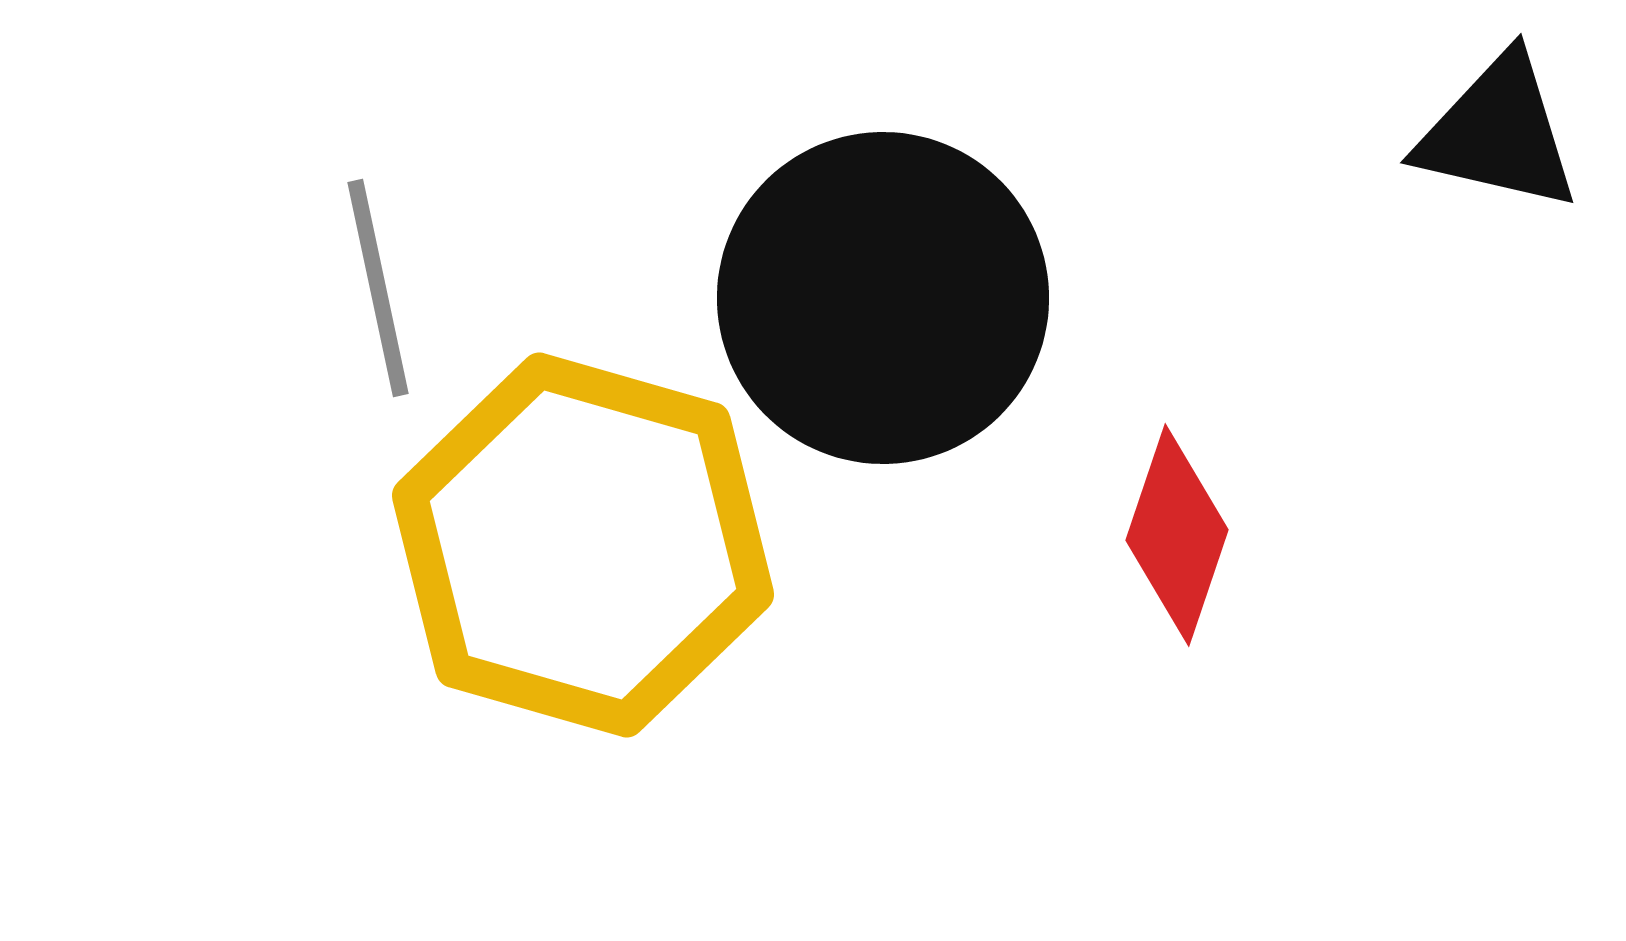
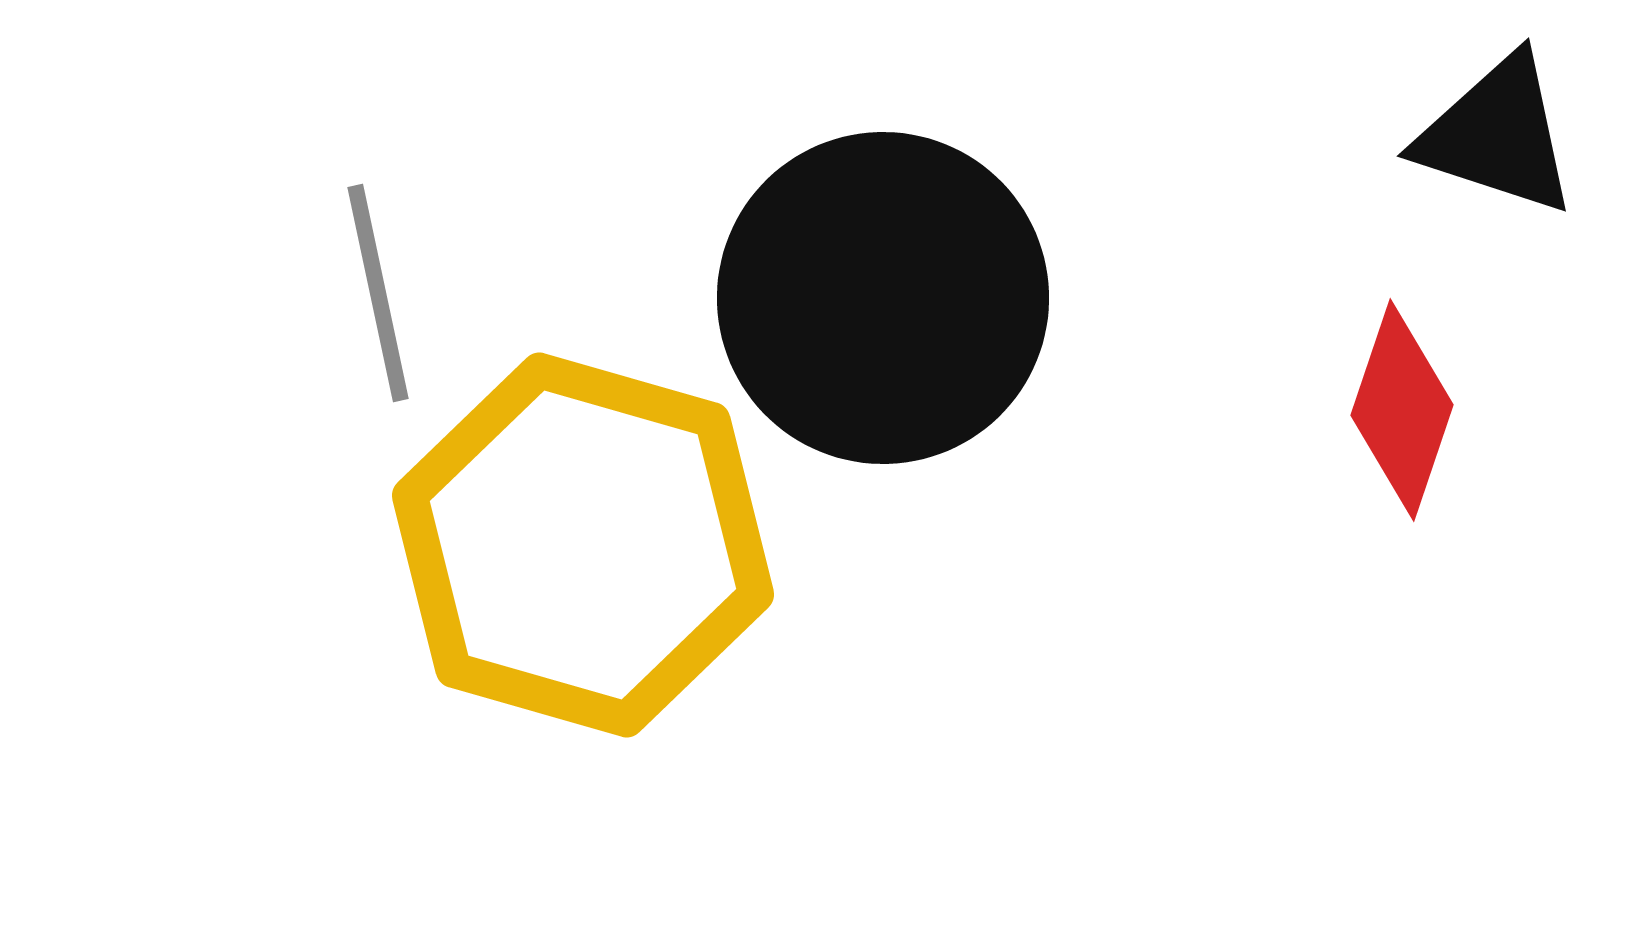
black triangle: moved 1 px left, 2 px down; rotated 5 degrees clockwise
gray line: moved 5 px down
red diamond: moved 225 px right, 125 px up
